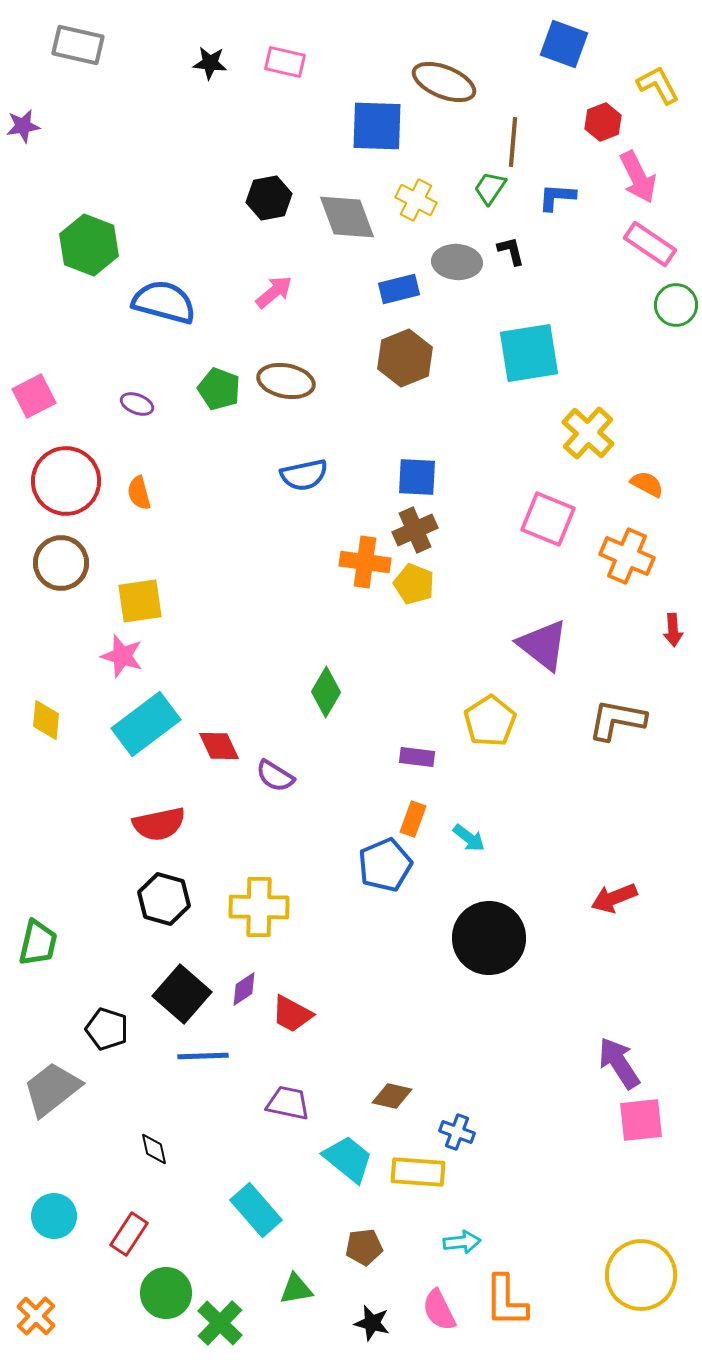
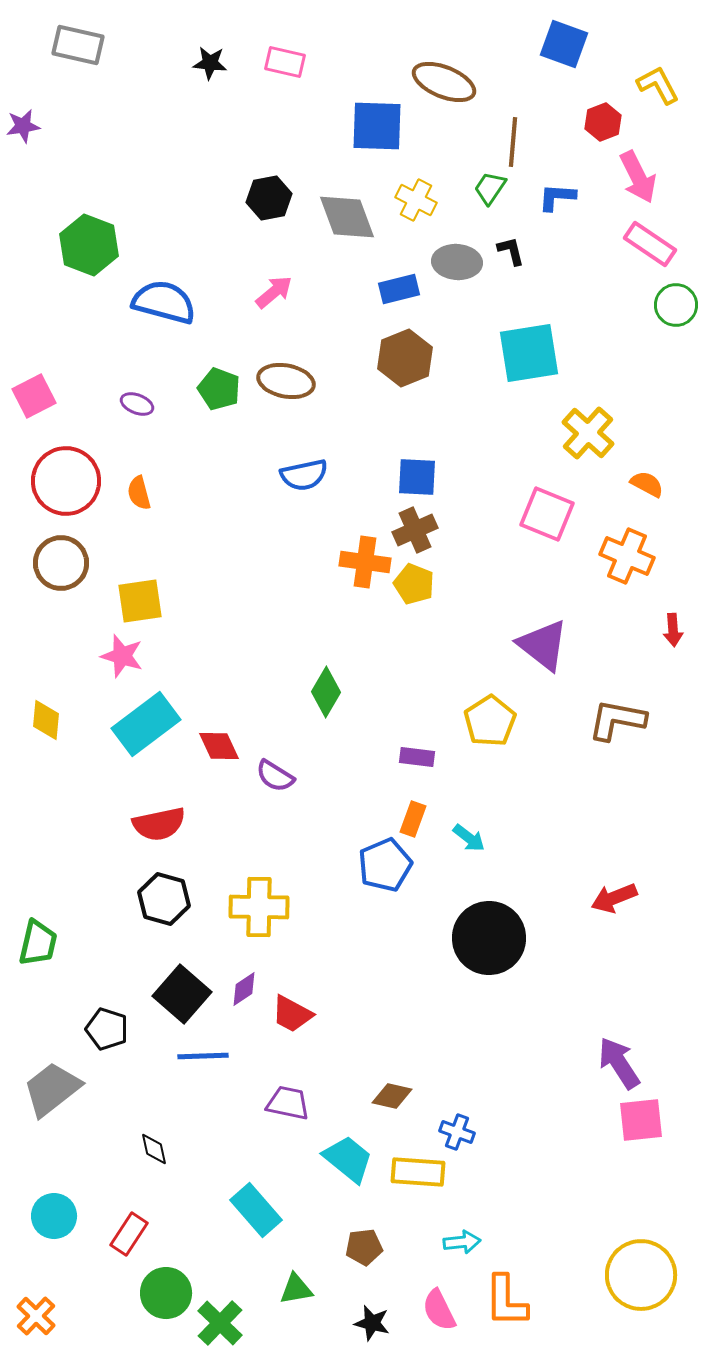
pink square at (548, 519): moved 1 px left, 5 px up
